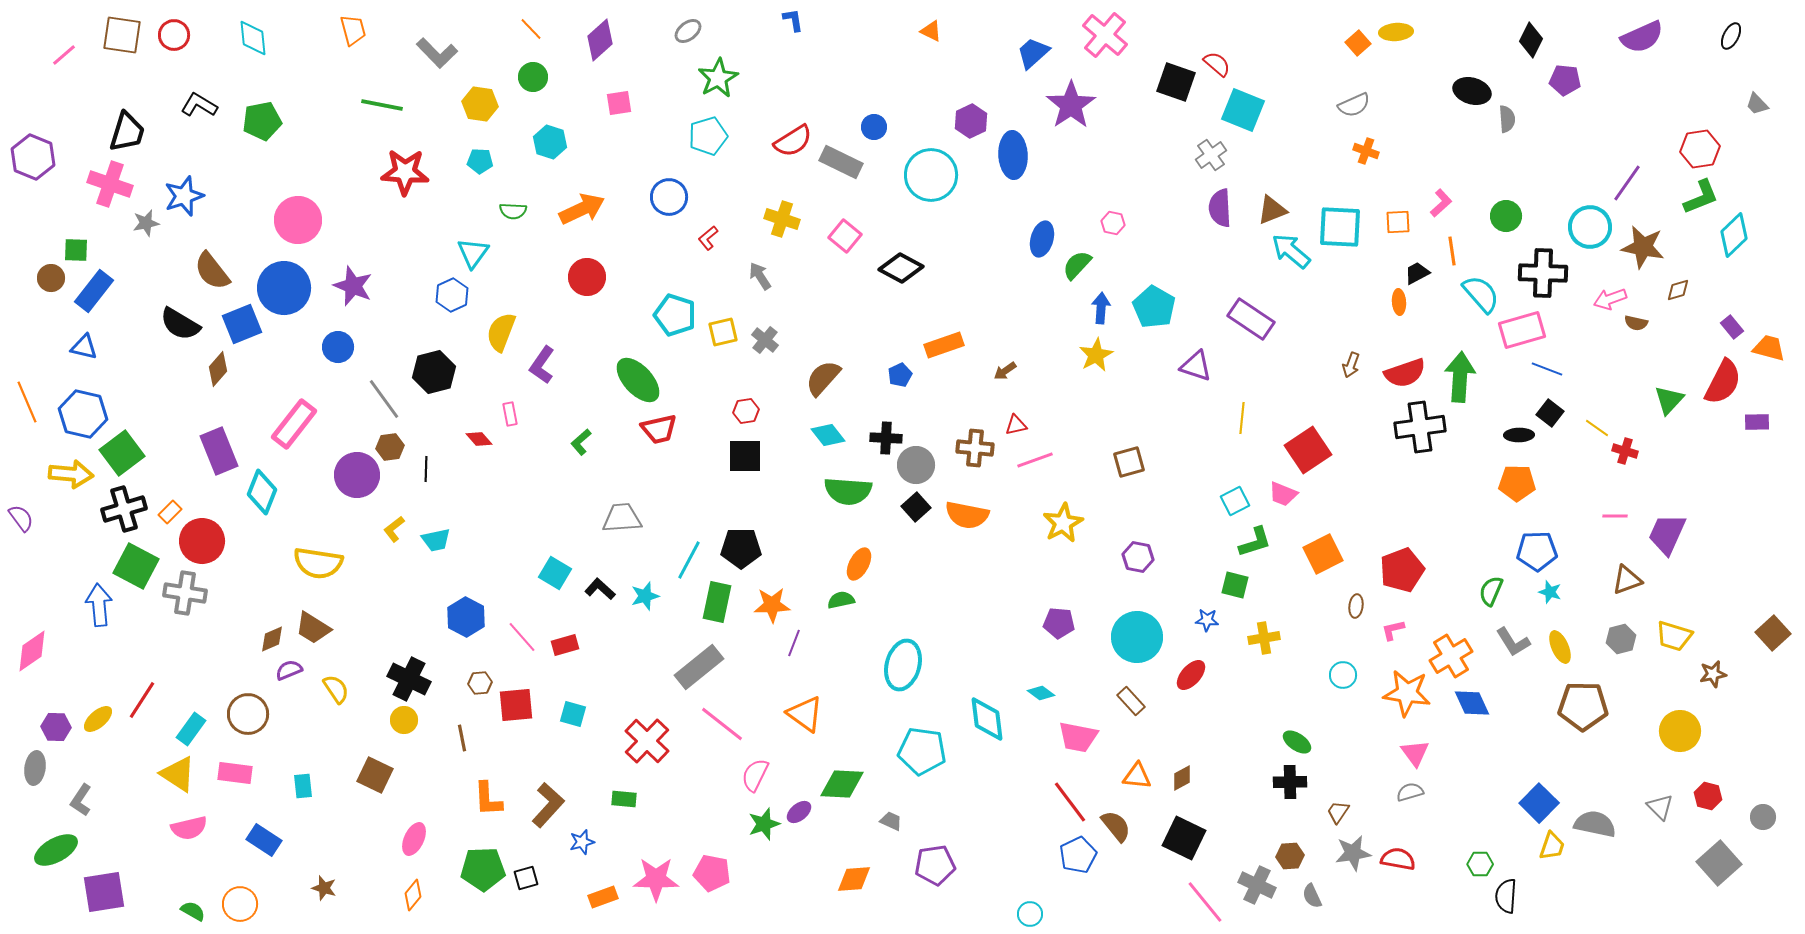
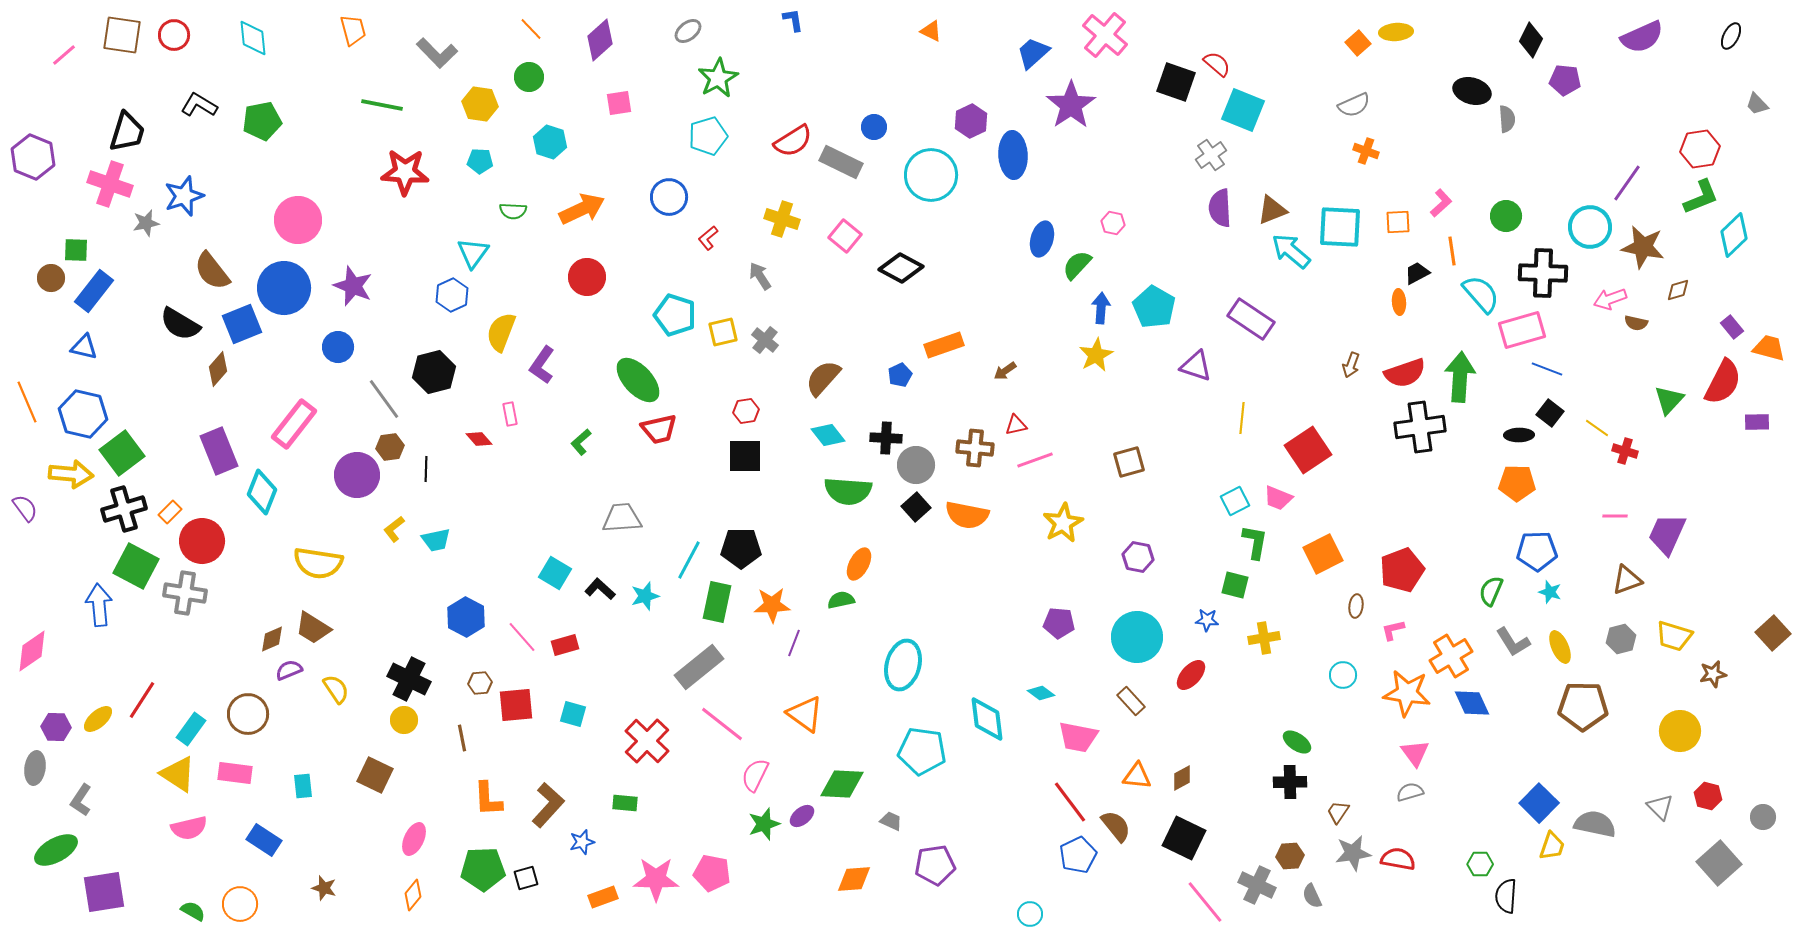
green circle at (533, 77): moved 4 px left
pink trapezoid at (1283, 494): moved 5 px left, 4 px down
purple semicircle at (21, 518): moved 4 px right, 10 px up
green L-shape at (1255, 542): rotated 63 degrees counterclockwise
green rectangle at (624, 799): moved 1 px right, 4 px down
purple ellipse at (799, 812): moved 3 px right, 4 px down
